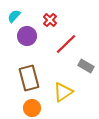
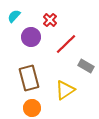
purple circle: moved 4 px right, 1 px down
yellow triangle: moved 2 px right, 2 px up
